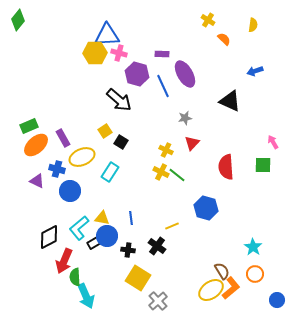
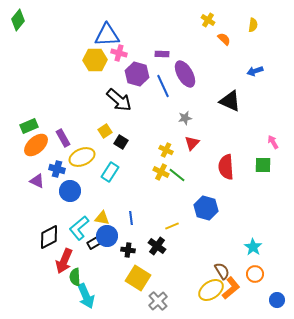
yellow hexagon at (95, 53): moved 7 px down
